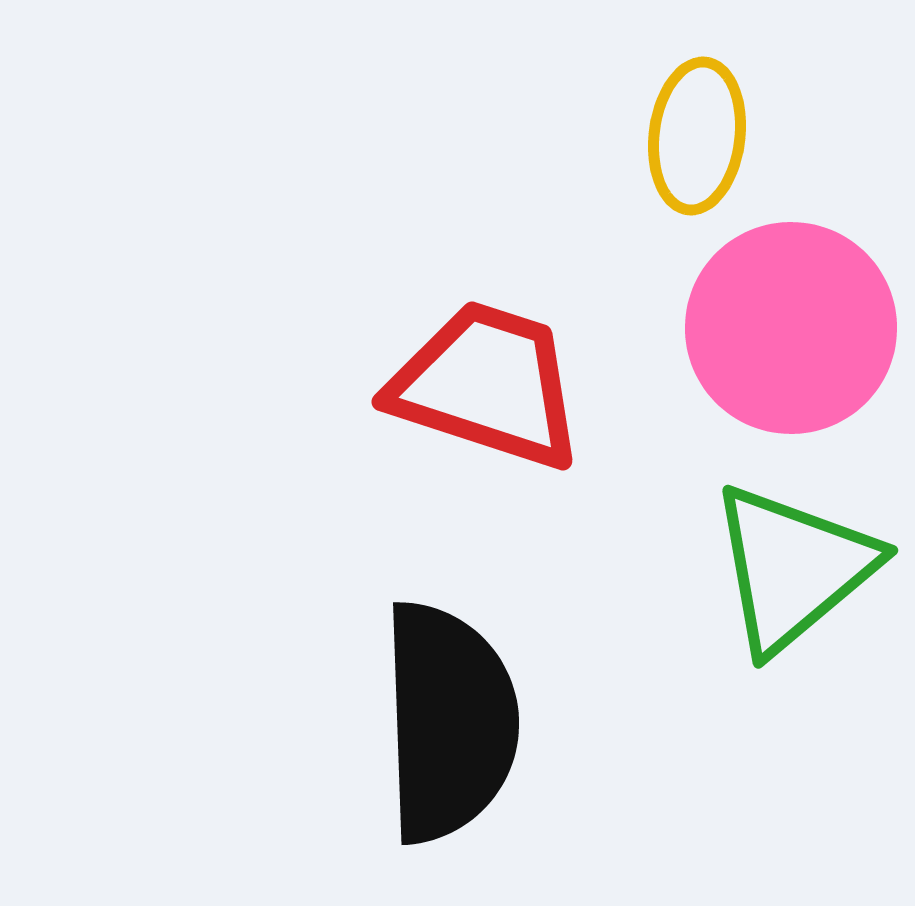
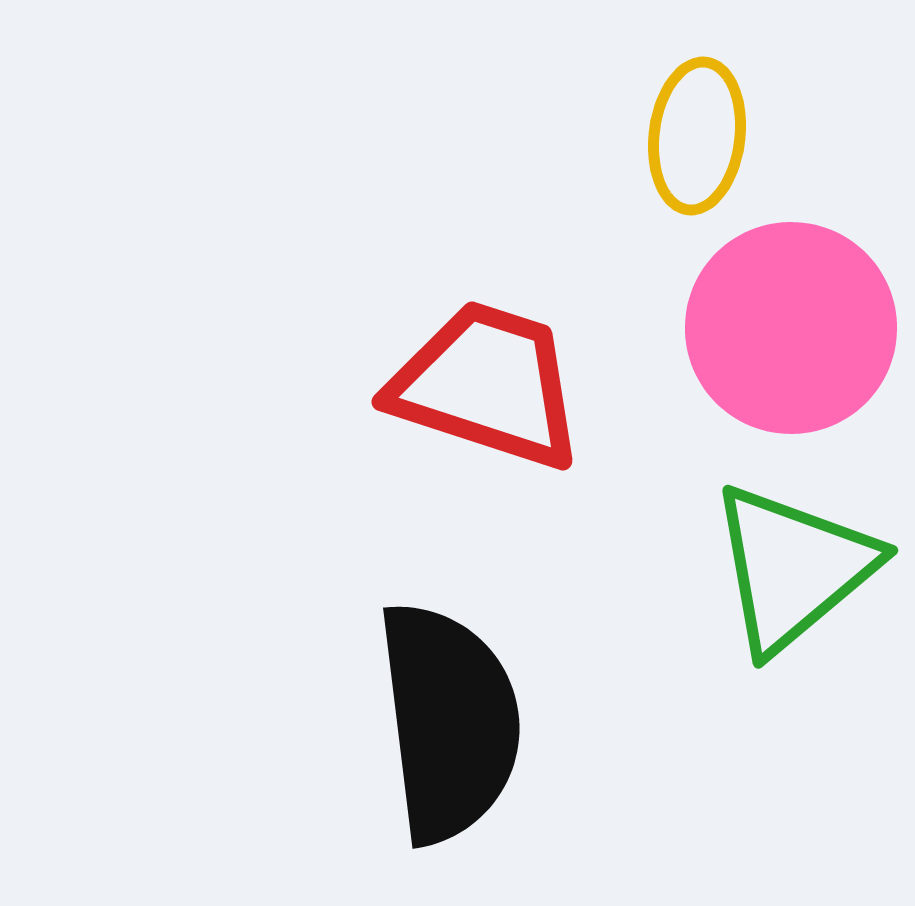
black semicircle: rotated 5 degrees counterclockwise
